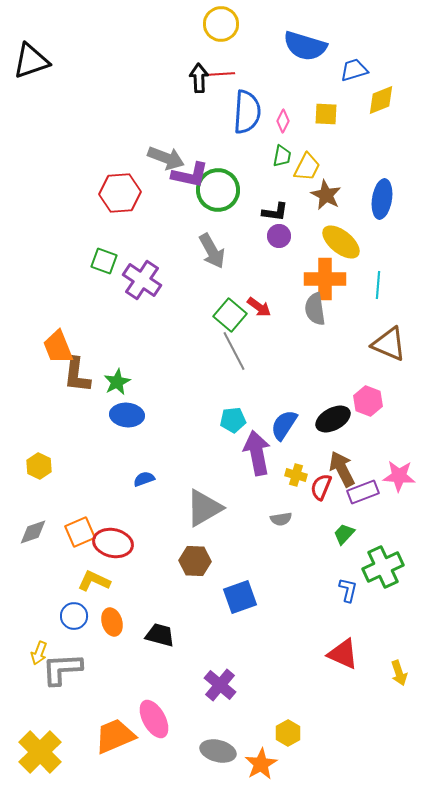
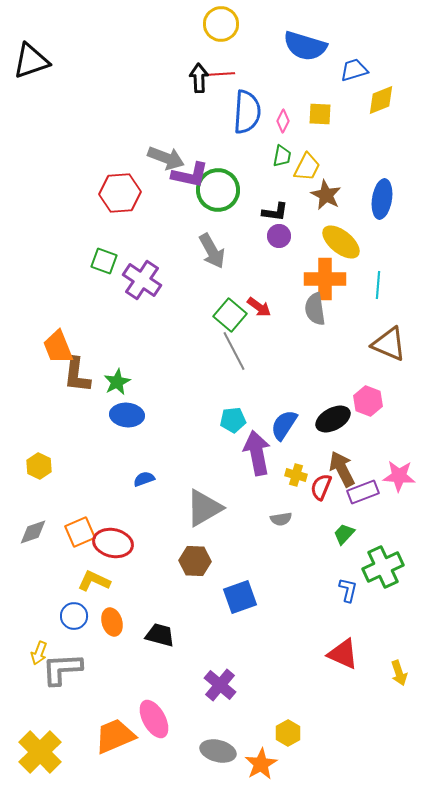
yellow square at (326, 114): moved 6 px left
